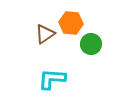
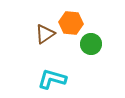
cyan L-shape: rotated 12 degrees clockwise
